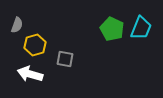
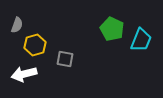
cyan trapezoid: moved 12 px down
white arrow: moved 6 px left; rotated 30 degrees counterclockwise
